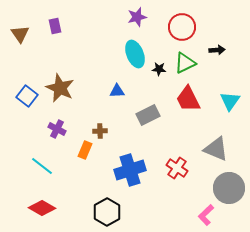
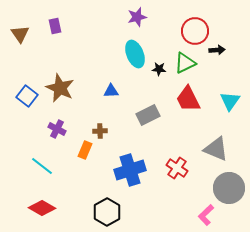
red circle: moved 13 px right, 4 px down
blue triangle: moved 6 px left
